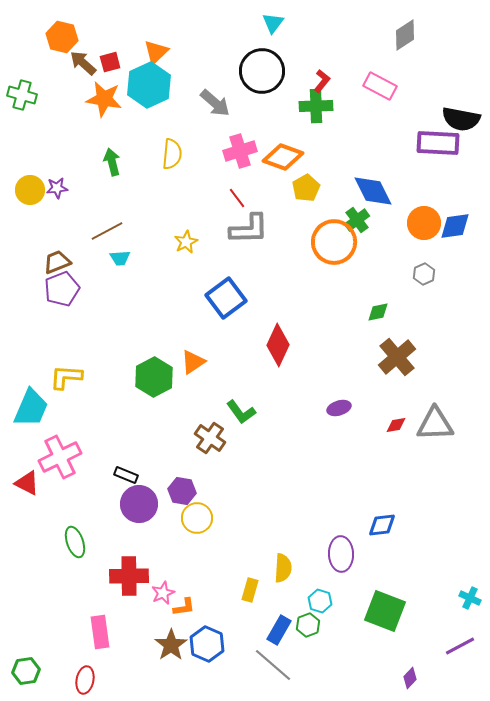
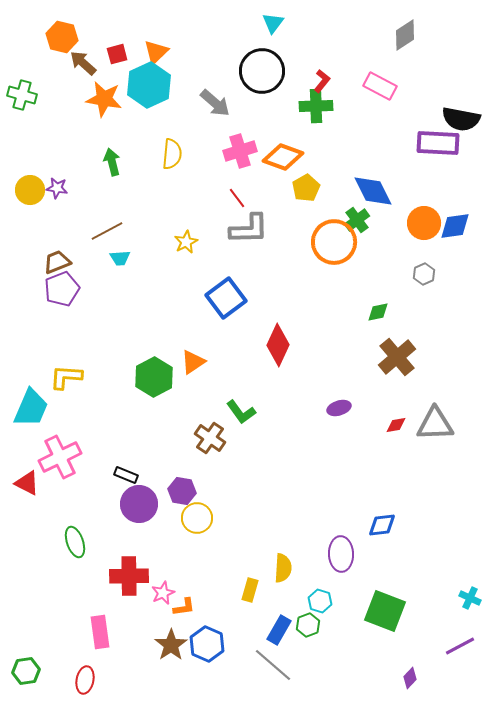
red square at (110, 62): moved 7 px right, 8 px up
purple star at (57, 188): rotated 15 degrees clockwise
